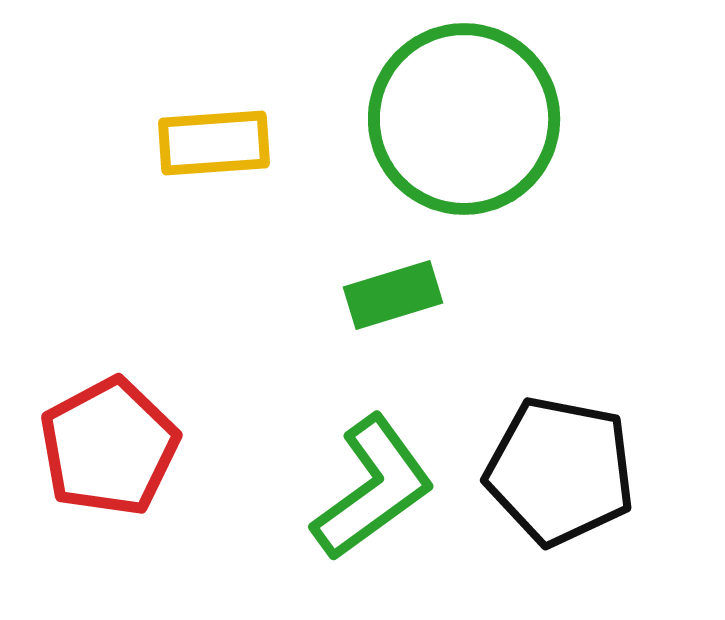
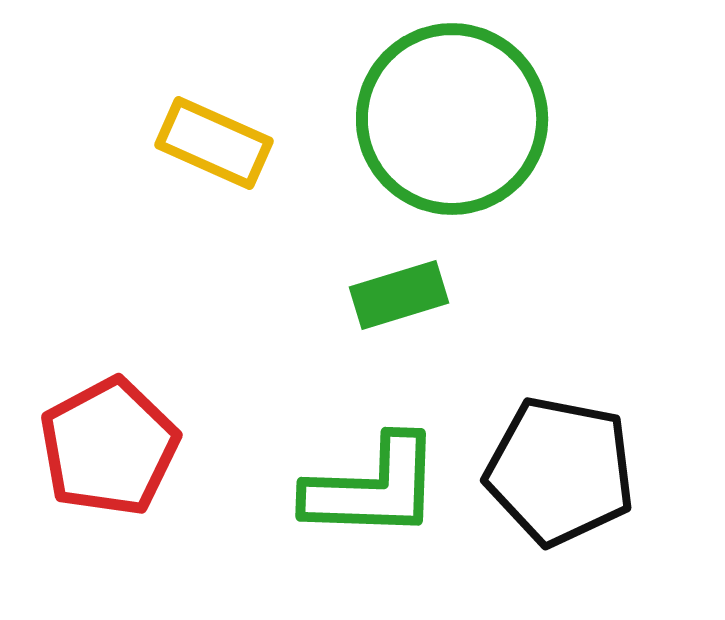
green circle: moved 12 px left
yellow rectangle: rotated 28 degrees clockwise
green rectangle: moved 6 px right
green L-shape: rotated 38 degrees clockwise
